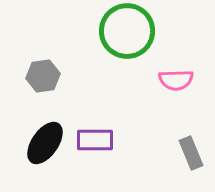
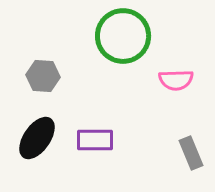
green circle: moved 4 px left, 5 px down
gray hexagon: rotated 12 degrees clockwise
black ellipse: moved 8 px left, 5 px up
